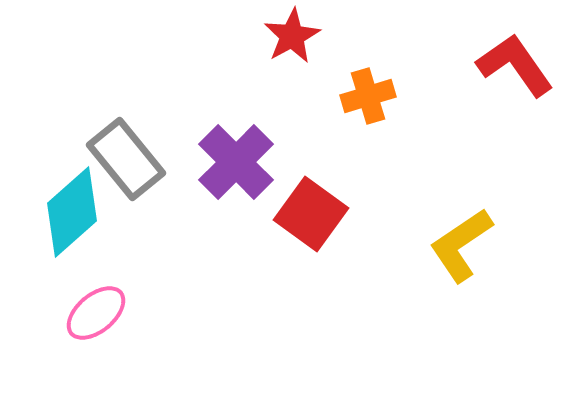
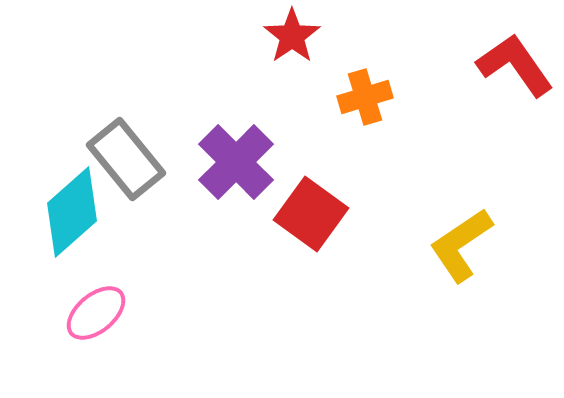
red star: rotated 6 degrees counterclockwise
orange cross: moved 3 px left, 1 px down
